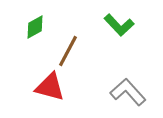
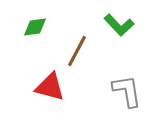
green diamond: rotated 20 degrees clockwise
brown line: moved 9 px right
gray L-shape: moved 1 px left, 1 px up; rotated 33 degrees clockwise
